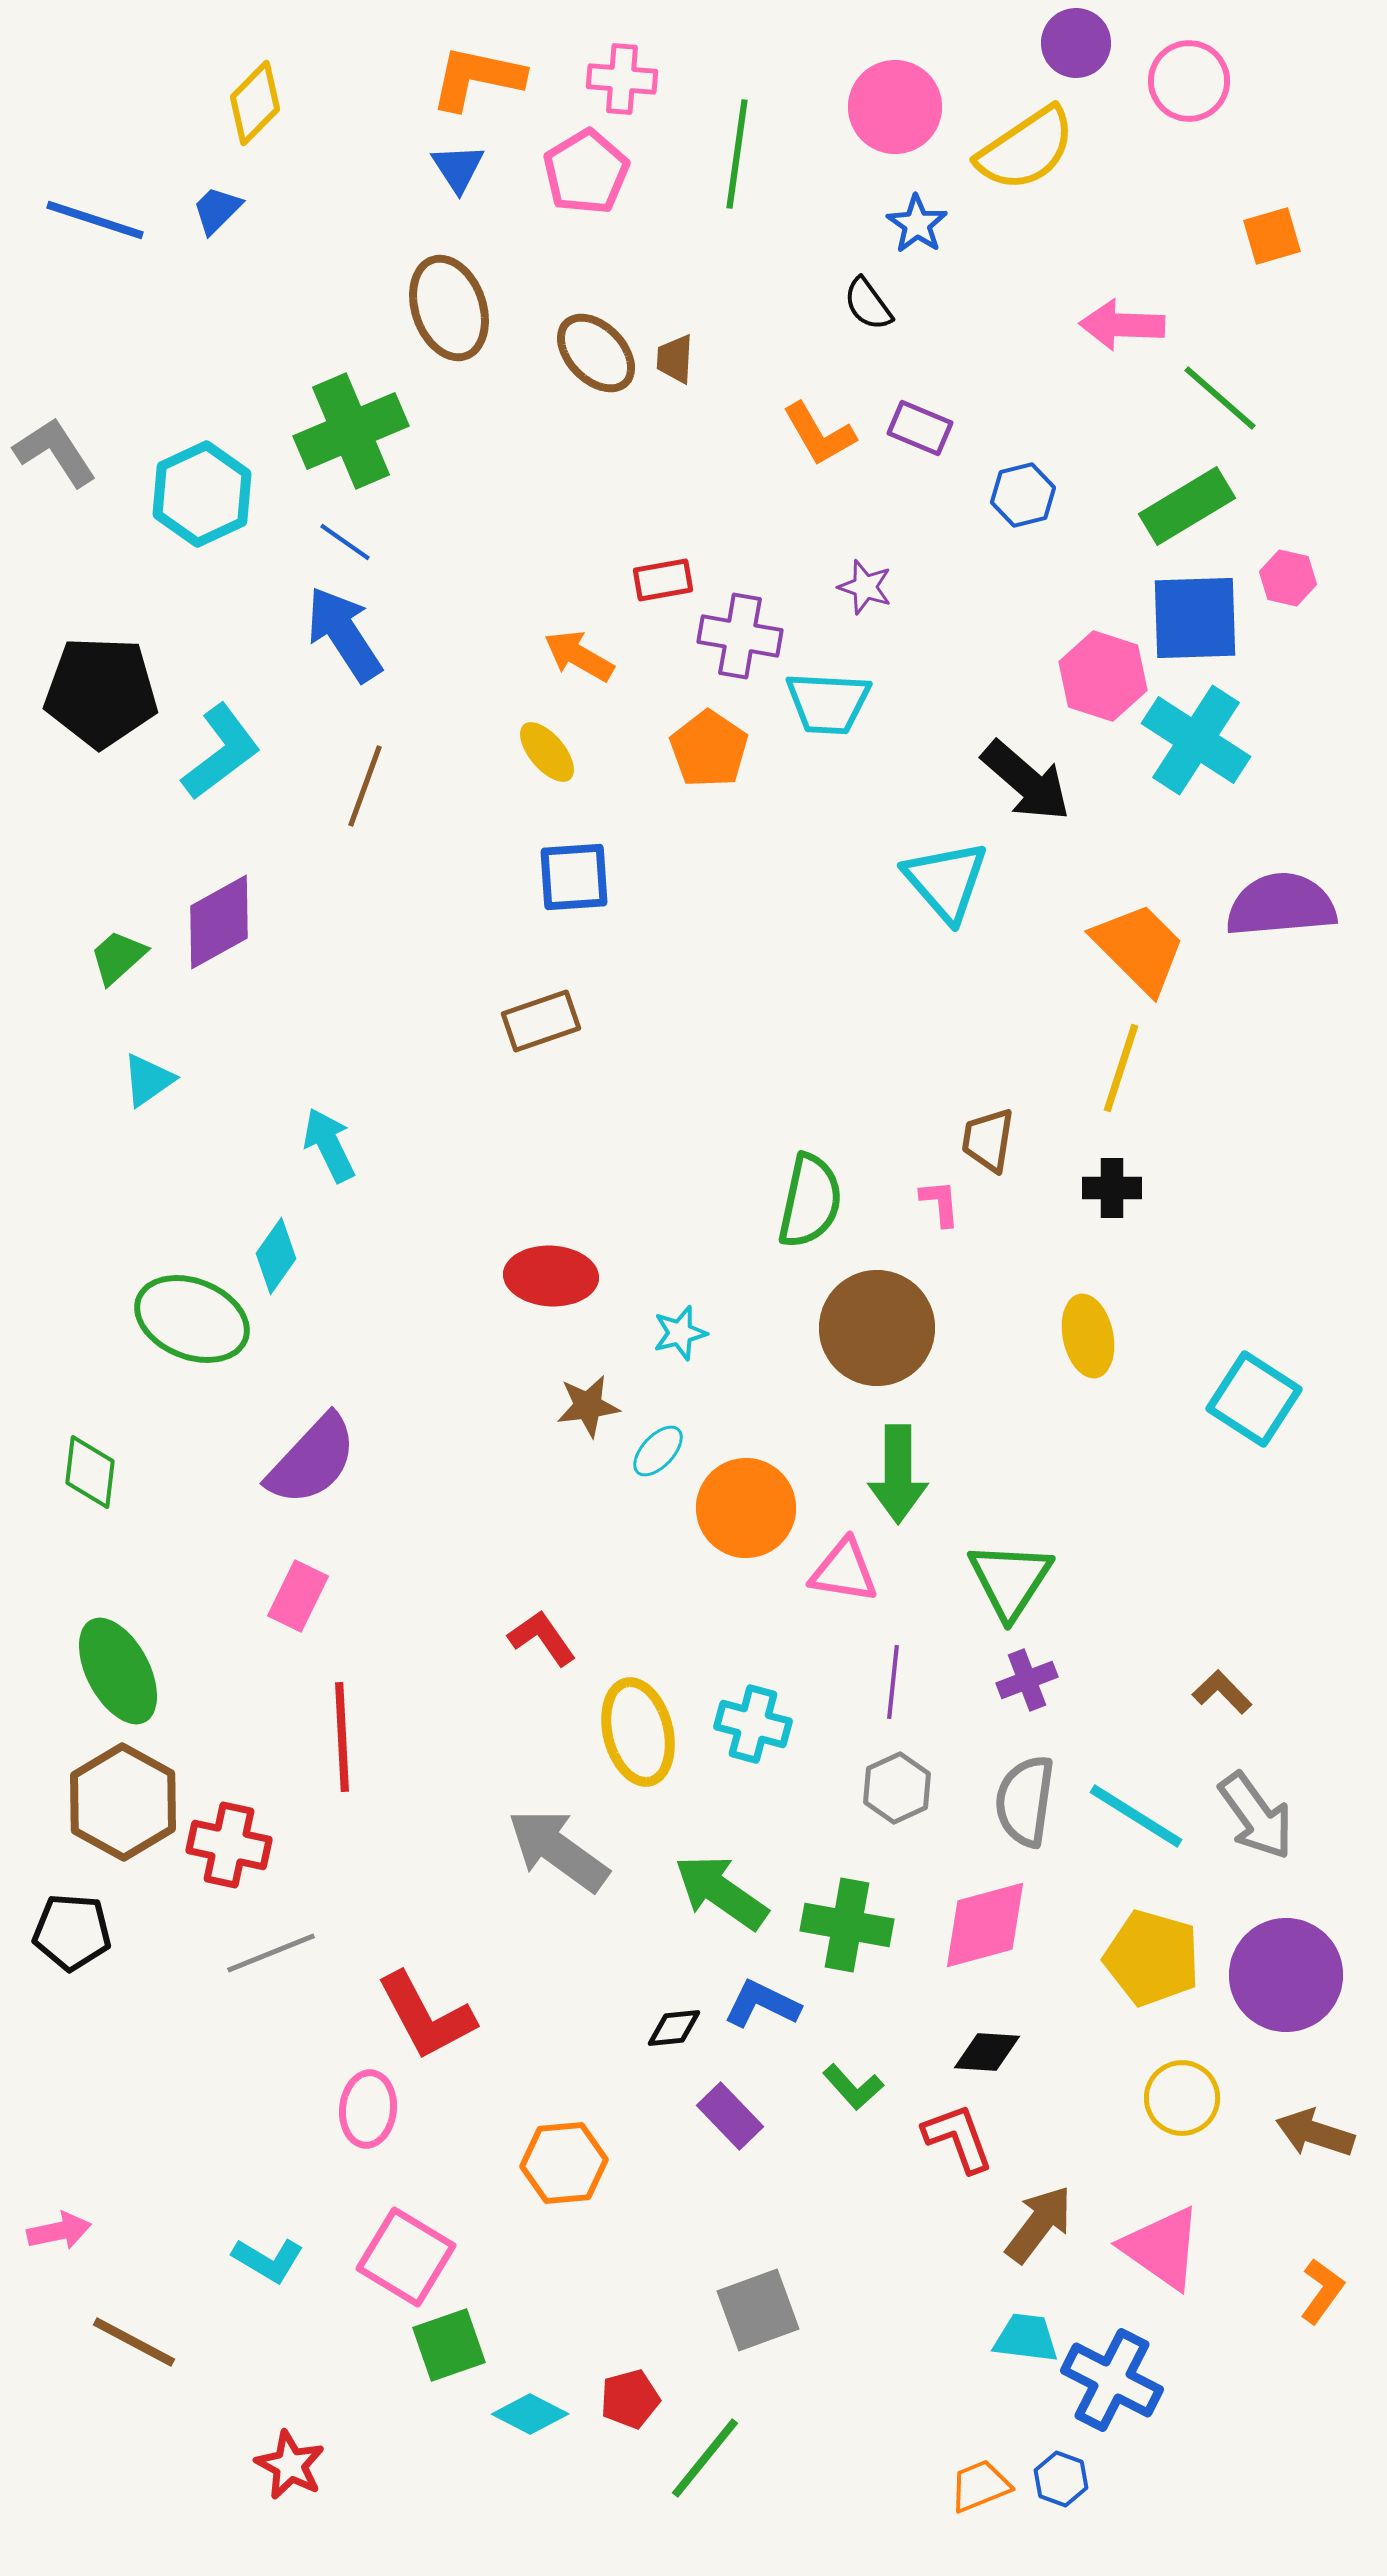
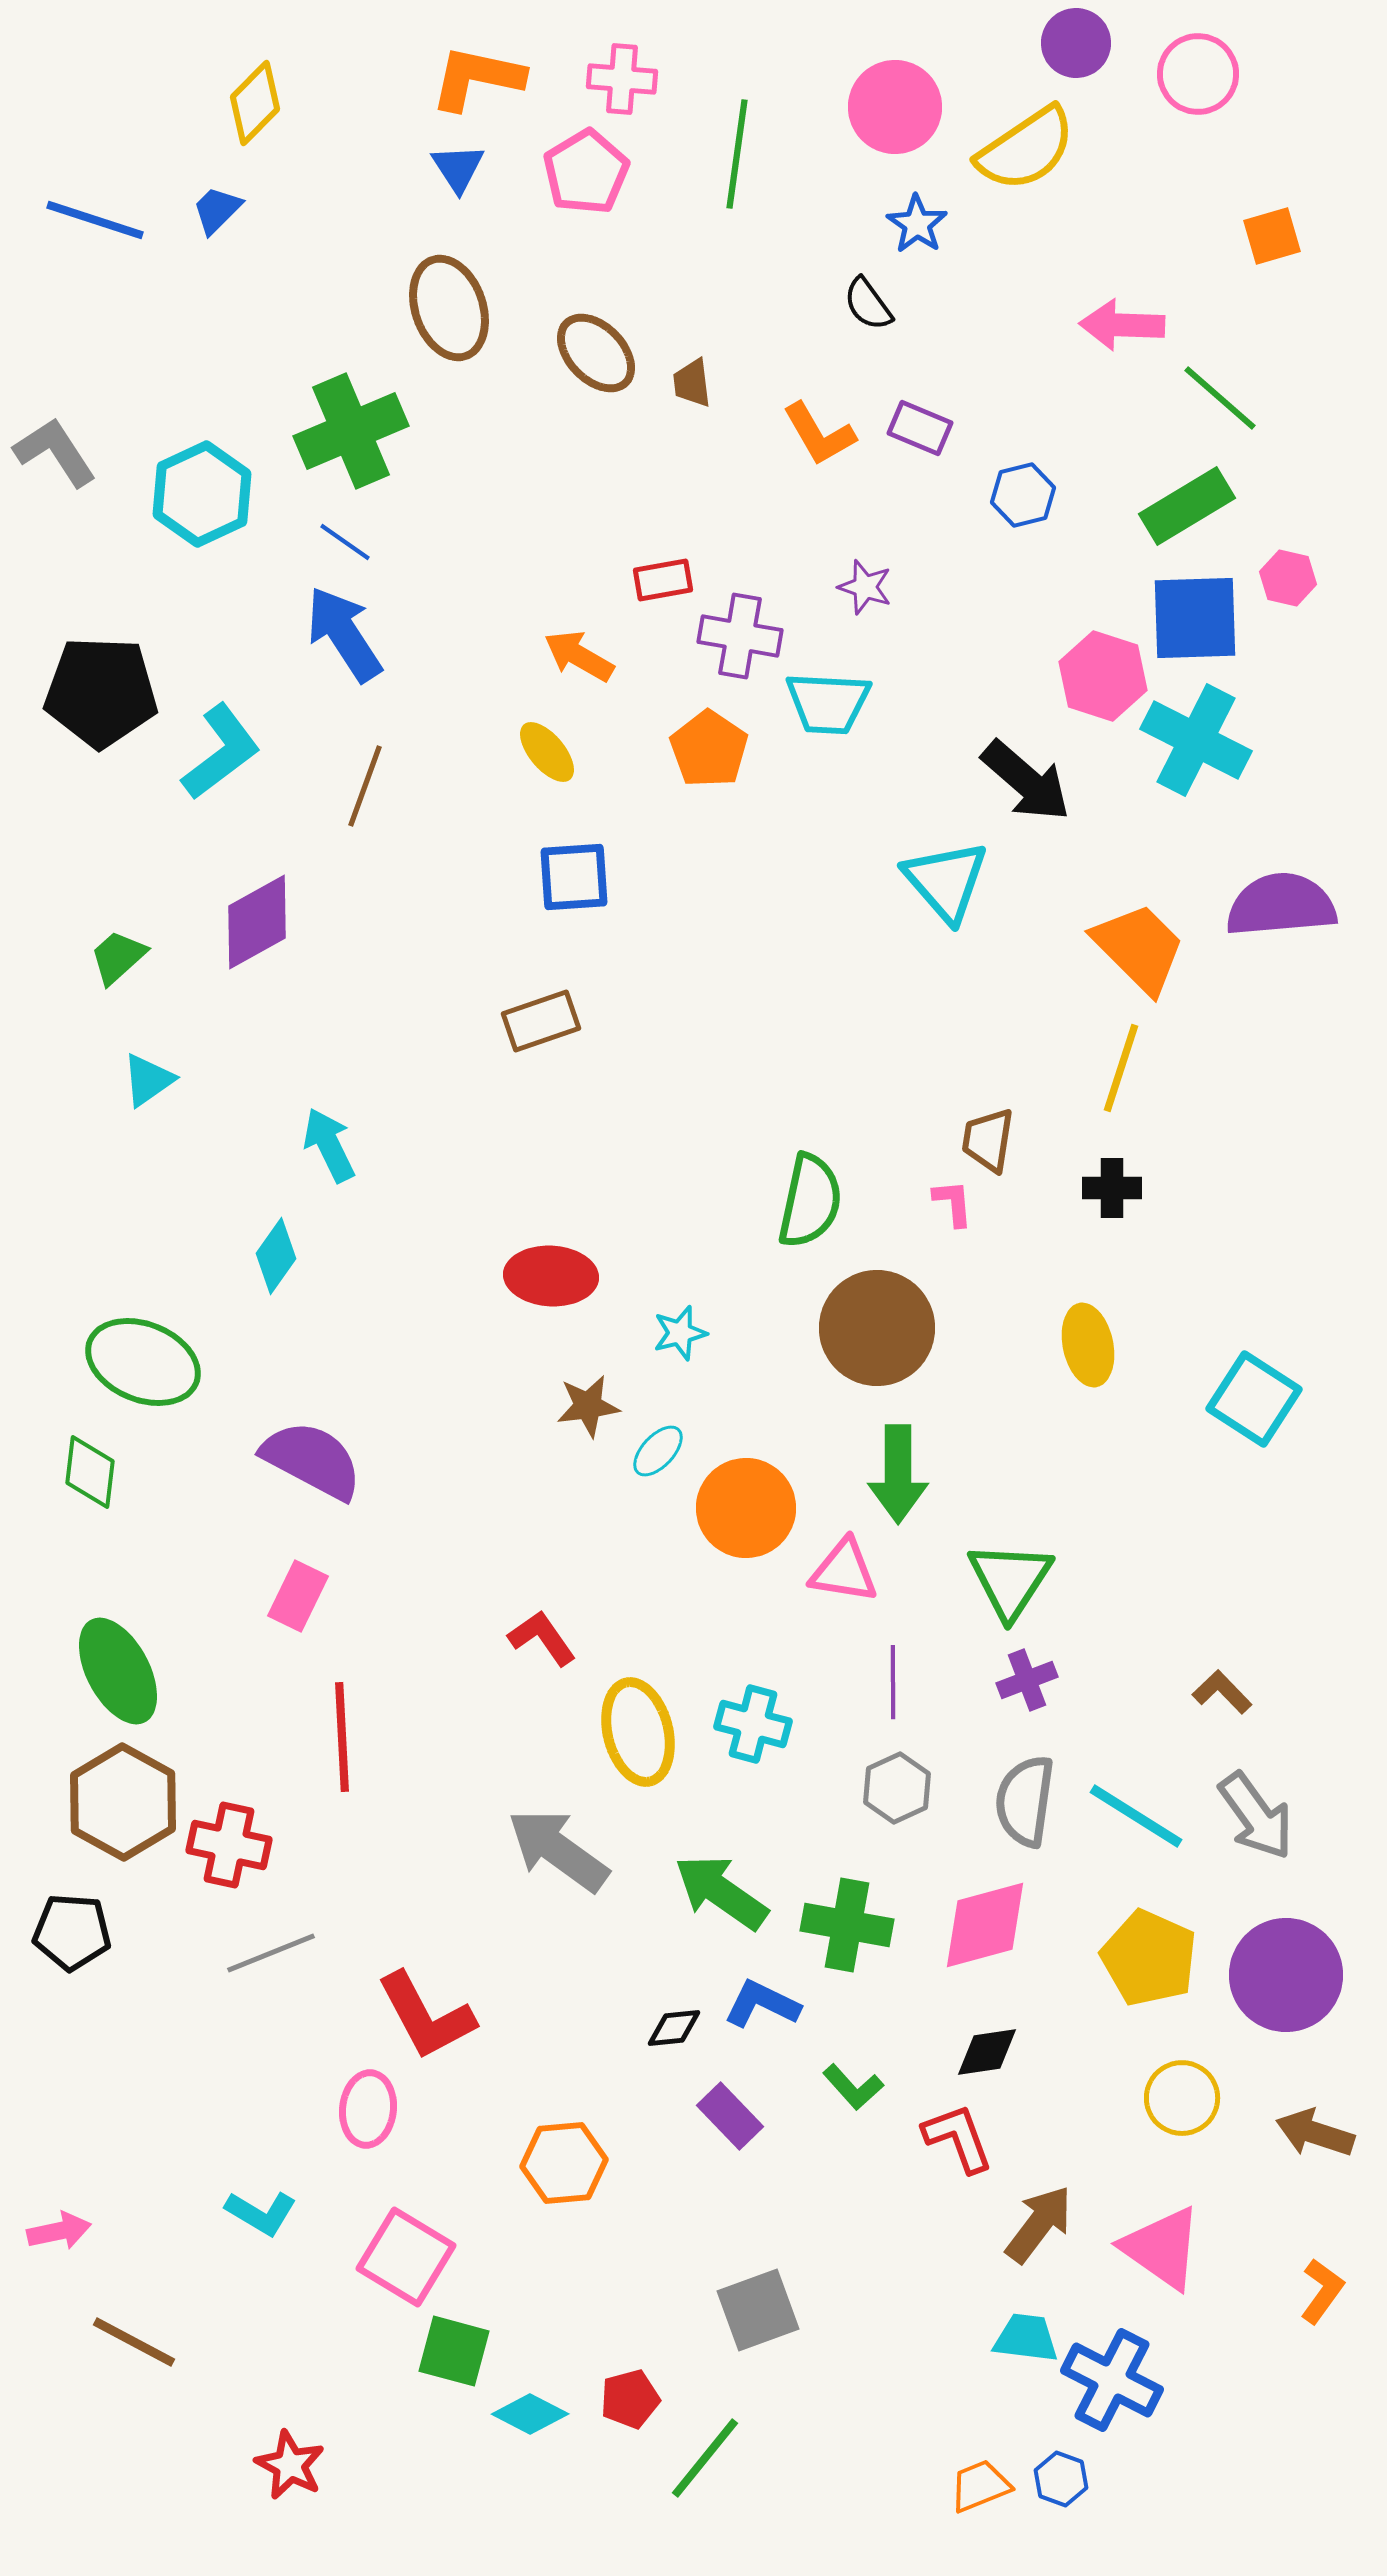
pink circle at (1189, 81): moved 9 px right, 7 px up
brown trapezoid at (675, 359): moved 17 px right, 24 px down; rotated 10 degrees counterclockwise
cyan cross at (1196, 740): rotated 6 degrees counterclockwise
purple diamond at (219, 922): moved 38 px right
pink L-shape at (940, 1203): moved 13 px right
green ellipse at (192, 1319): moved 49 px left, 43 px down
yellow ellipse at (1088, 1336): moved 9 px down
purple semicircle at (312, 1460): rotated 105 degrees counterclockwise
purple line at (893, 1682): rotated 6 degrees counterclockwise
yellow pentagon at (1152, 1958): moved 3 px left; rotated 8 degrees clockwise
black diamond at (987, 2052): rotated 12 degrees counterclockwise
cyan L-shape at (268, 2260): moved 7 px left, 47 px up
green square at (449, 2345): moved 5 px right, 6 px down; rotated 34 degrees clockwise
